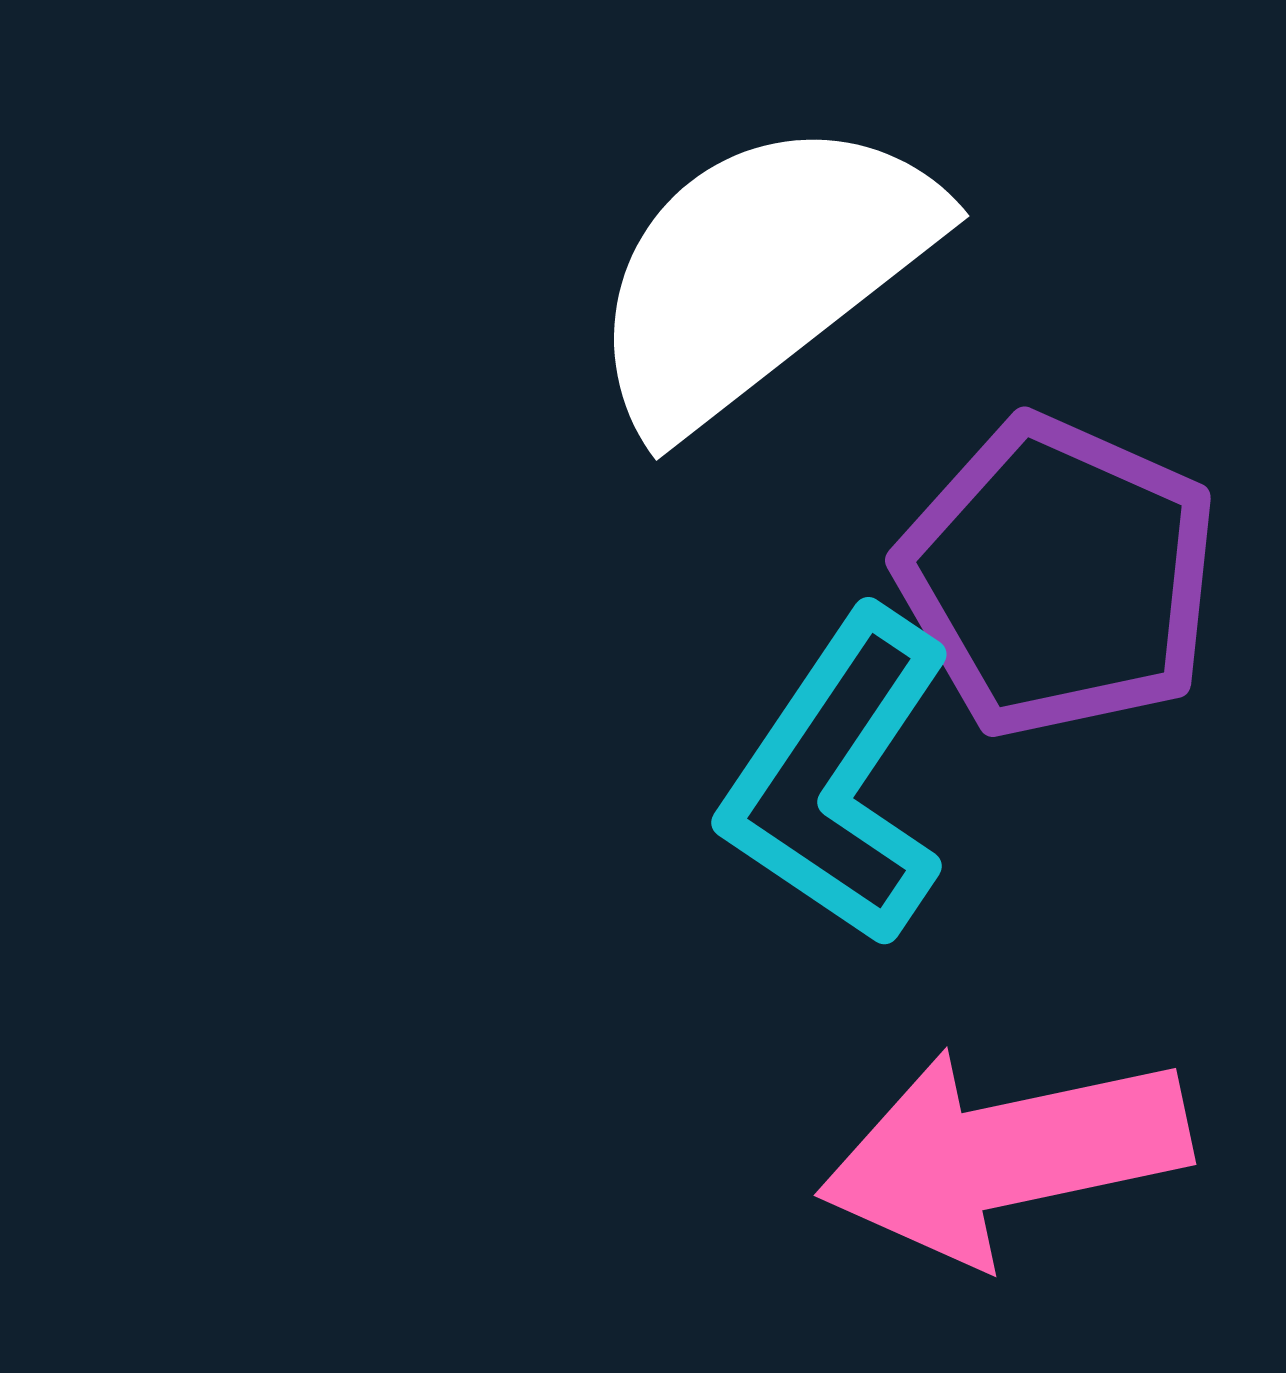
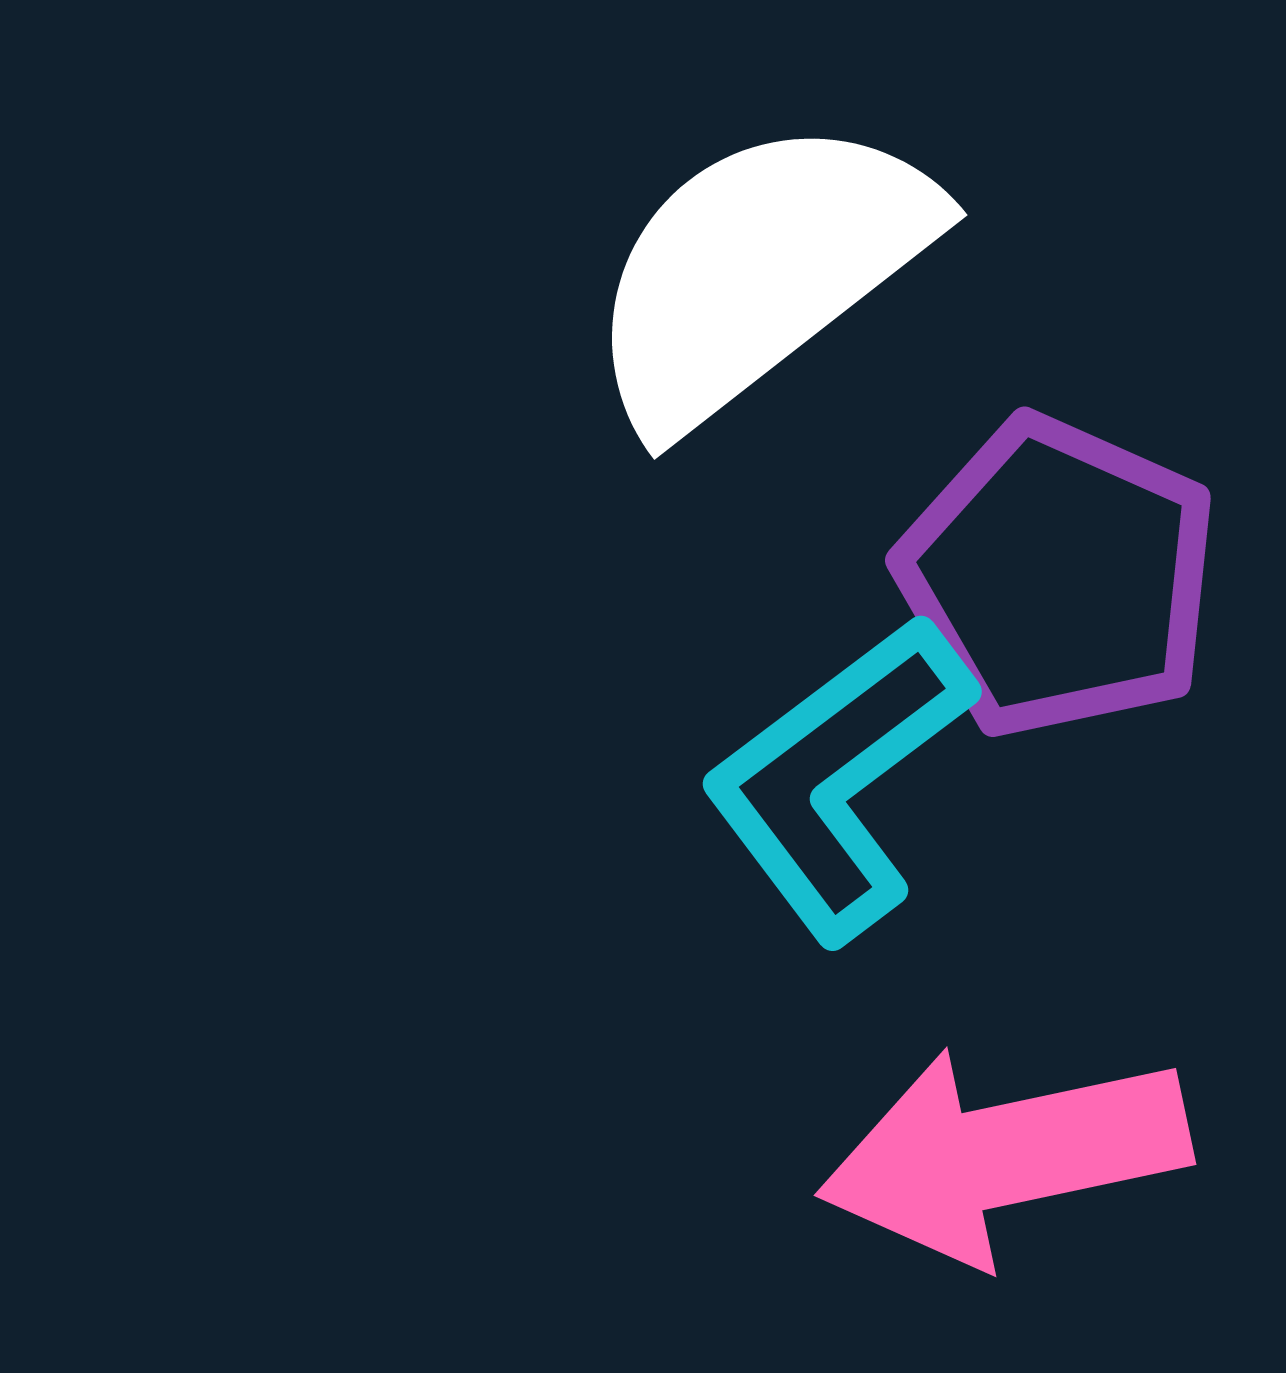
white semicircle: moved 2 px left, 1 px up
cyan L-shape: rotated 19 degrees clockwise
